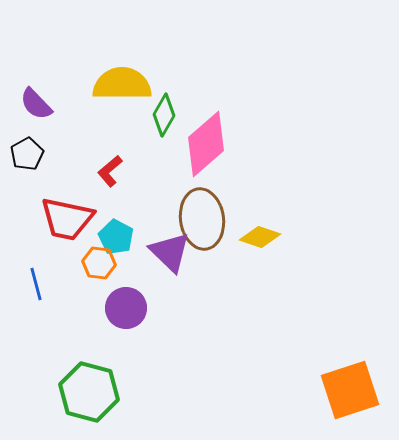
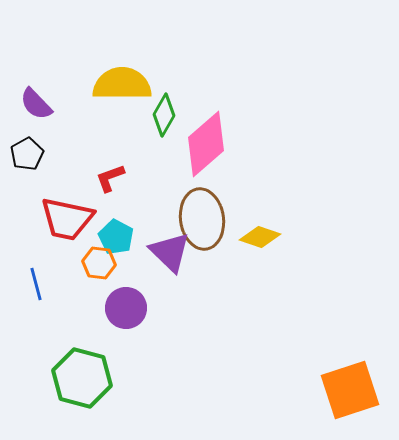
red L-shape: moved 7 px down; rotated 20 degrees clockwise
green hexagon: moved 7 px left, 14 px up
